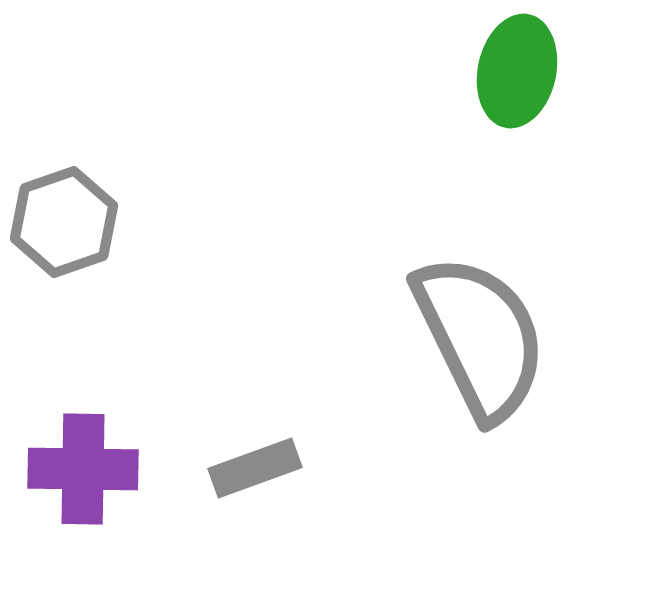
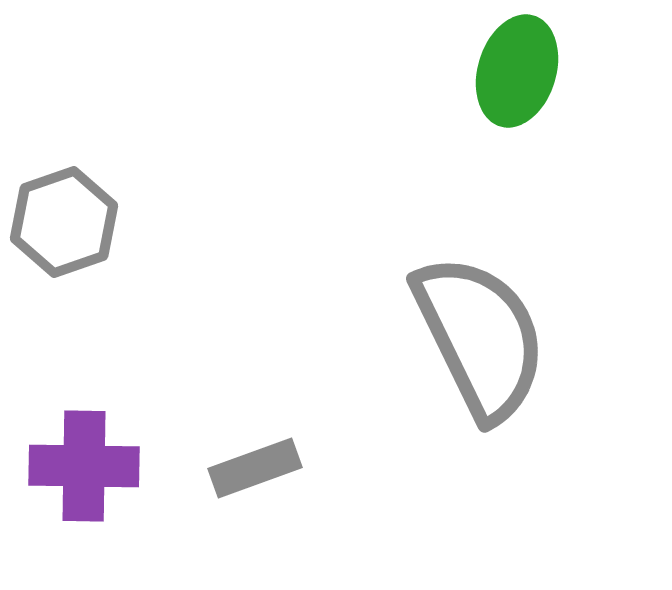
green ellipse: rotated 5 degrees clockwise
purple cross: moved 1 px right, 3 px up
